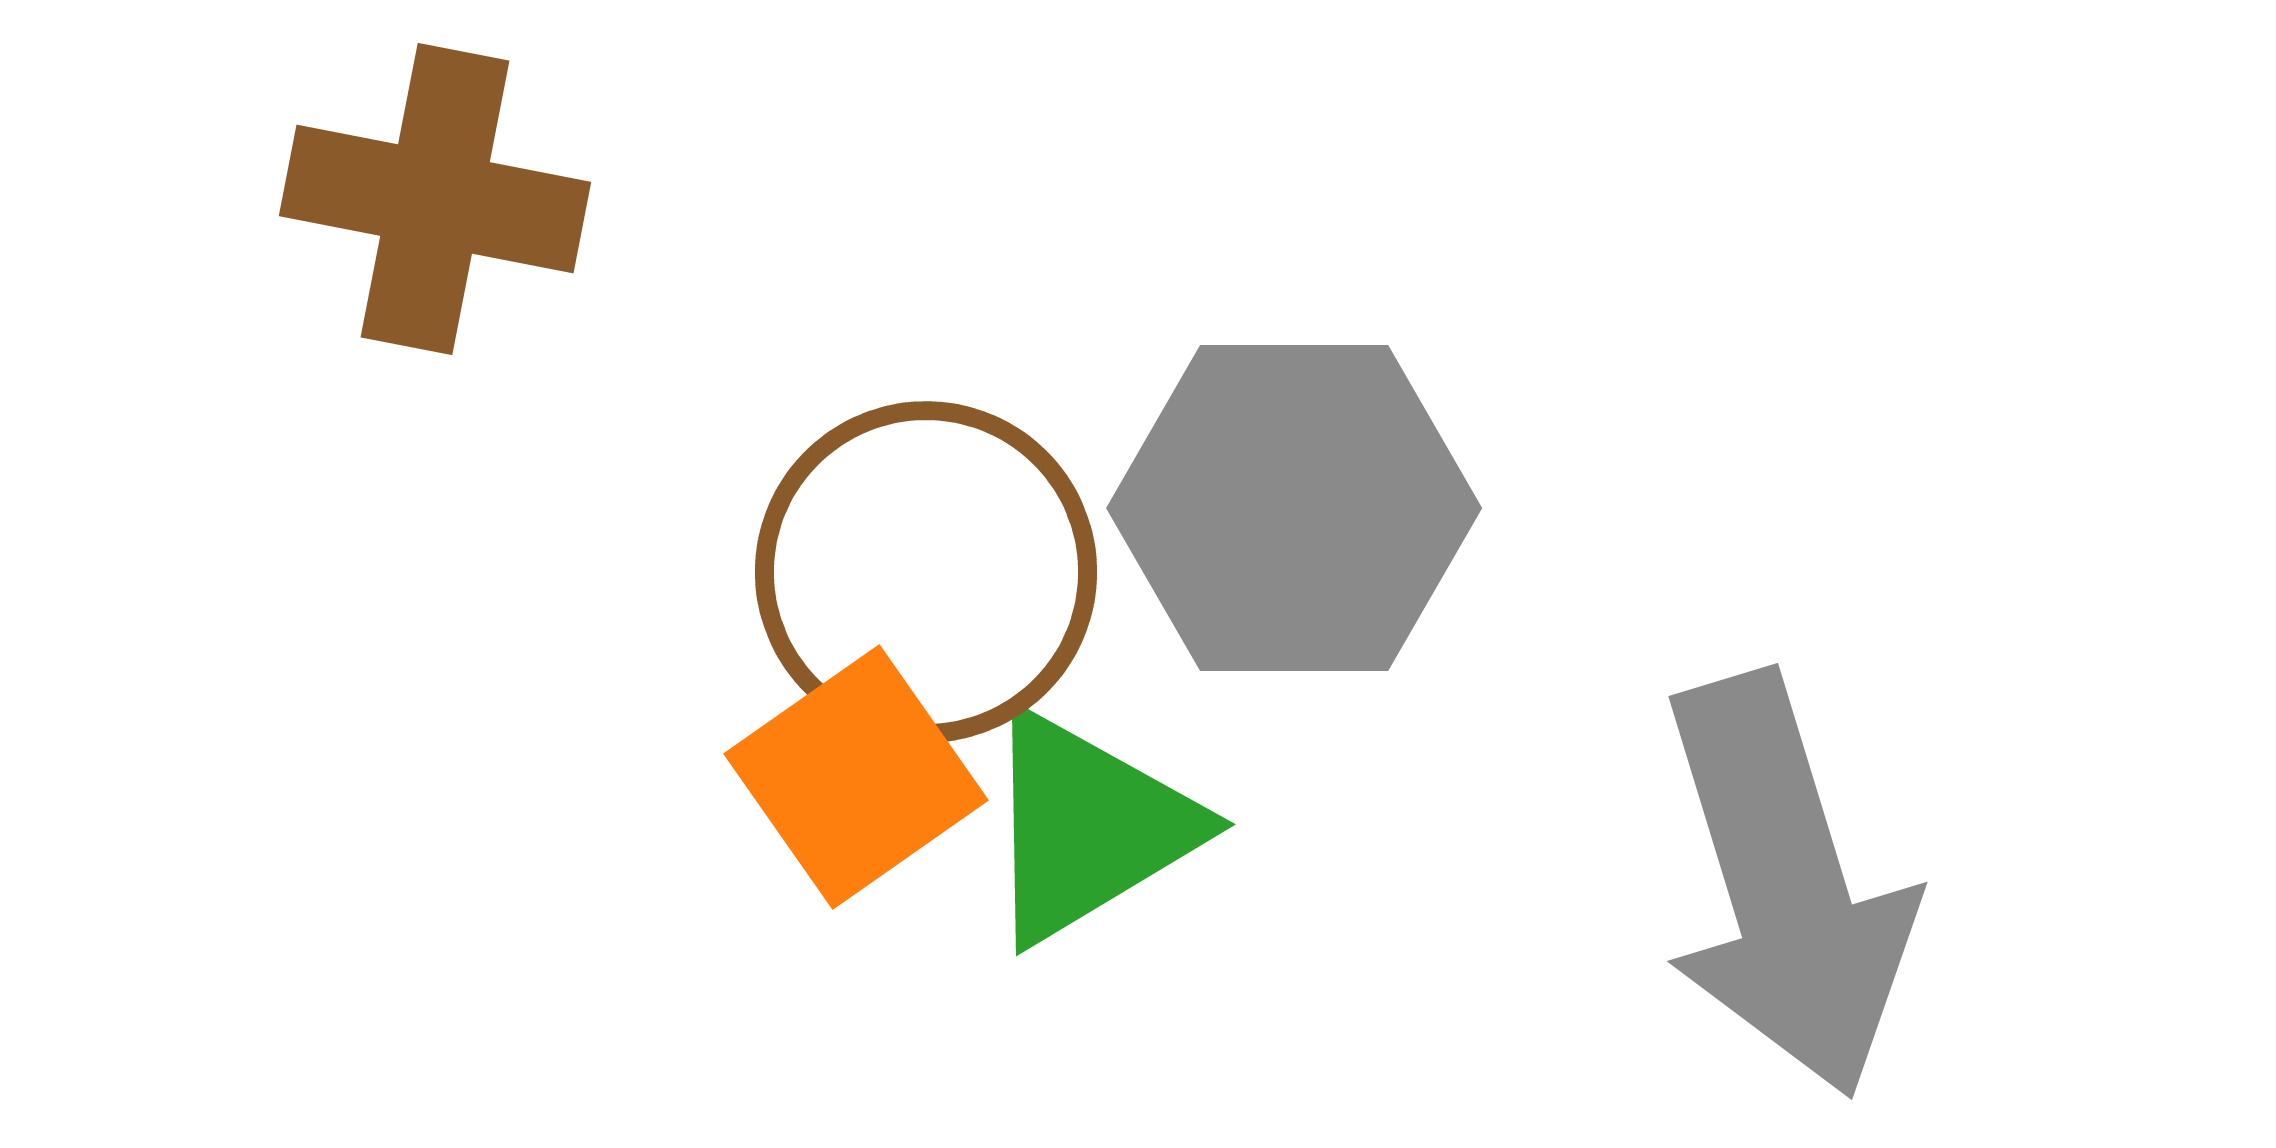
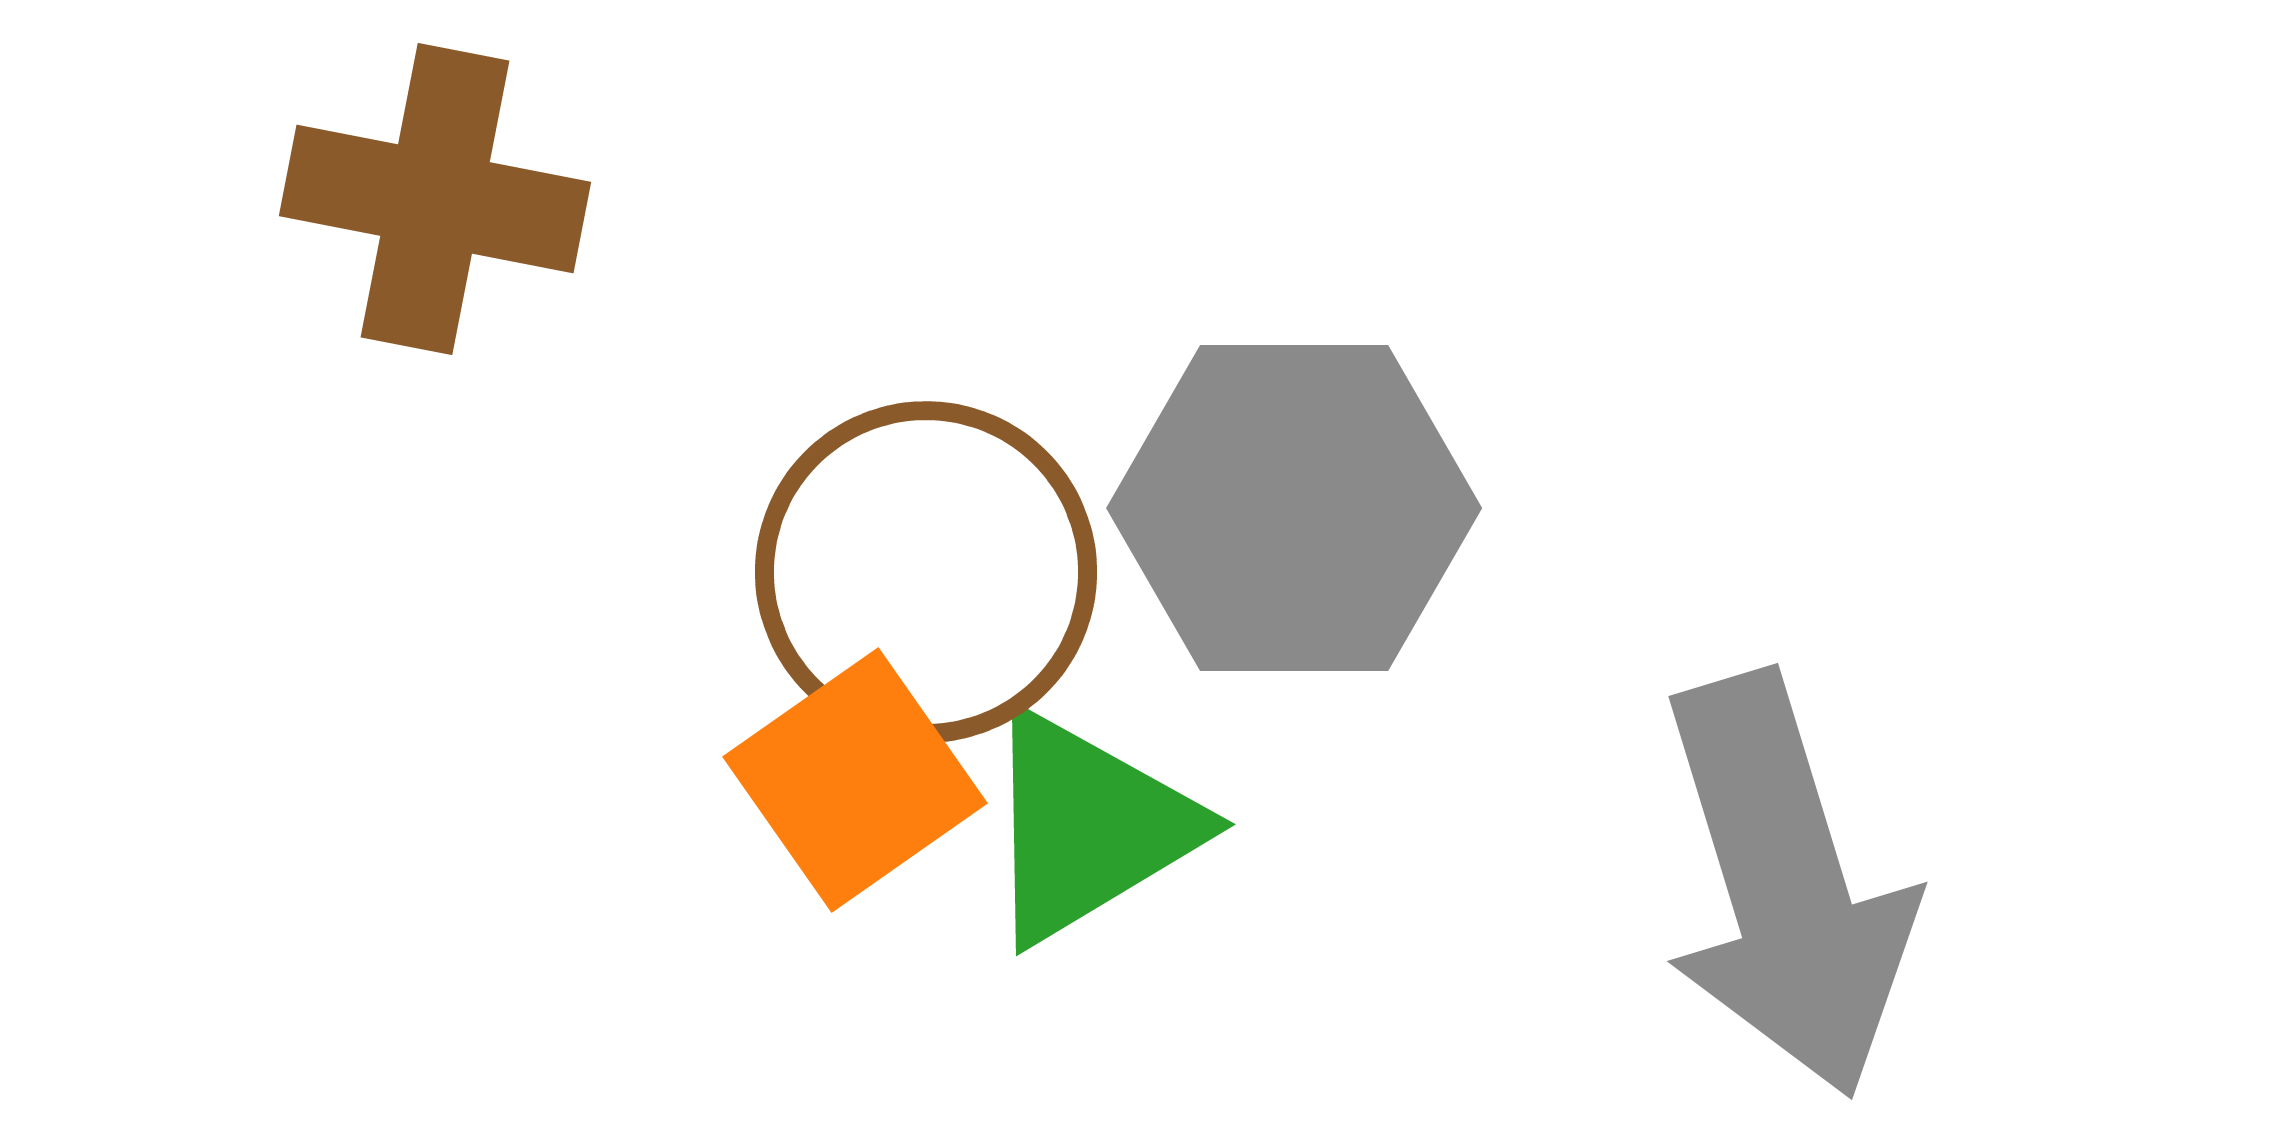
orange square: moved 1 px left, 3 px down
